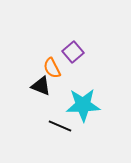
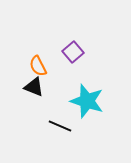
orange semicircle: moved 14 px left, 2 px up
black triangle: moved 7 px left, 1 px down
cyan star: moved 4 px right, 4 px up; rotated 20 degrees clockwise
